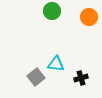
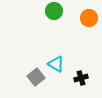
green circle: moved 2 px right
orange circle: moved 1 px down
cyan triangle: rotated 24 degrees clockwise
